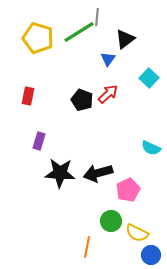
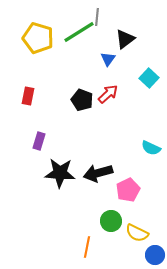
blue circle: moved 4 px right
